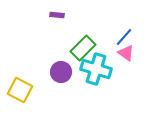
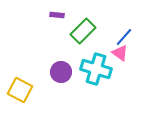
green rectangle: moved 17 px up
pink triangle: moved 6 px left
